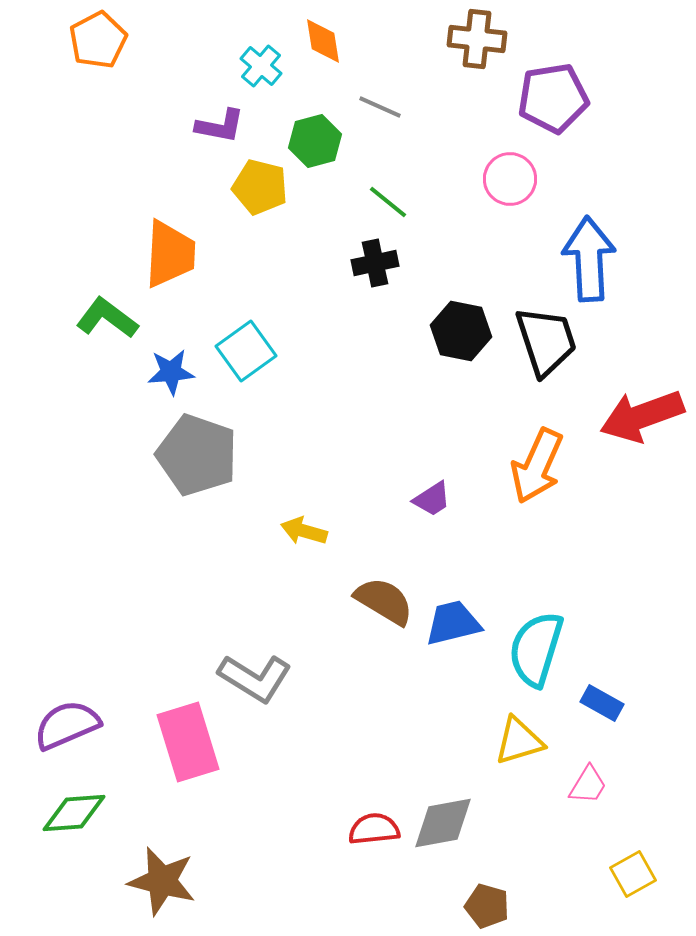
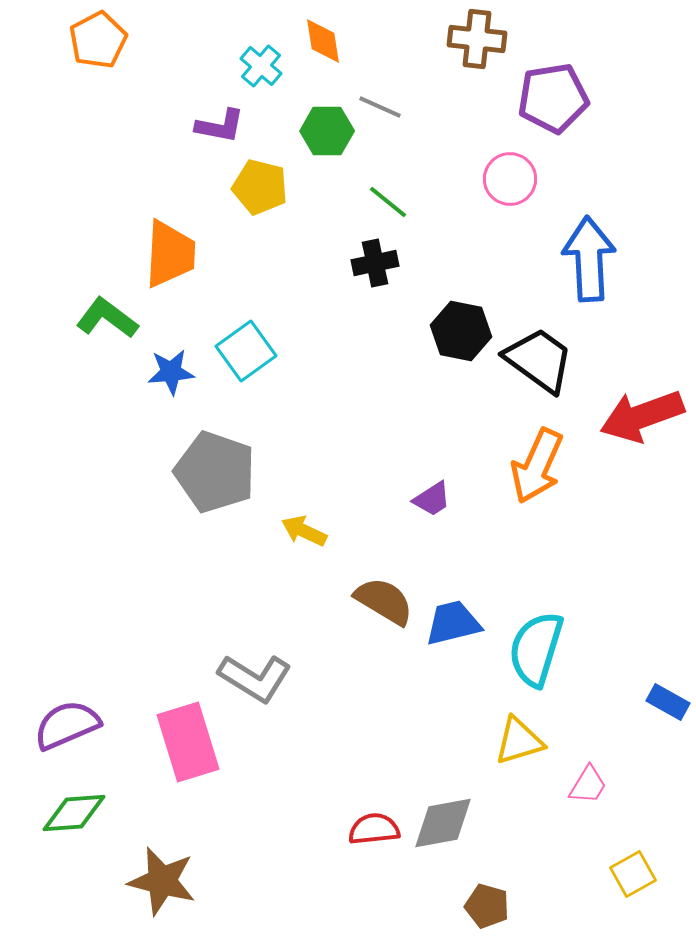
green hexagon: moved 12 px right, 10 px up; rotated 15 degrees clockwise
black trapezoid: moved 7 px left, 19 px down; rotated 36 degrees counterclockwise
gray pentagon: moved 18 px right, 17 px down
yellow arrow: rotated 9 degrees clockwise
blue rectangle: moved 66 px right, 1 px up
